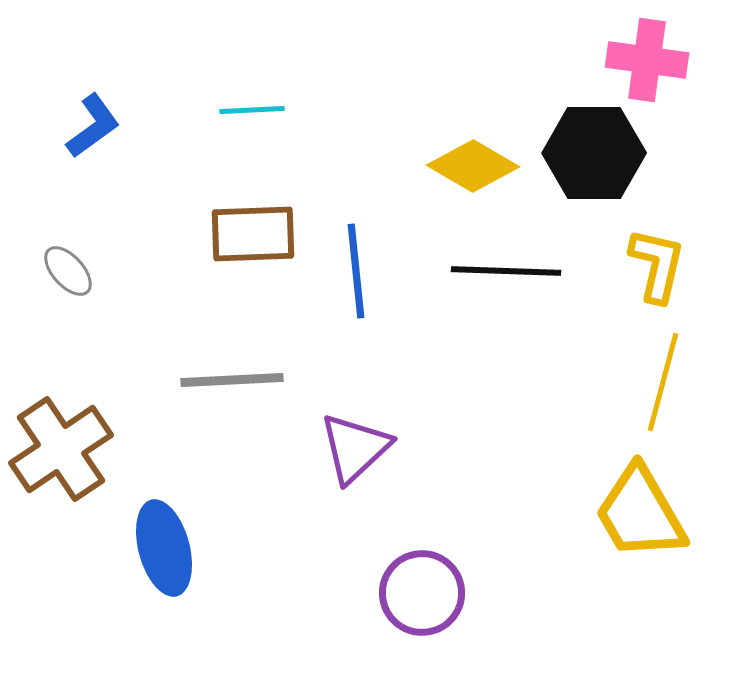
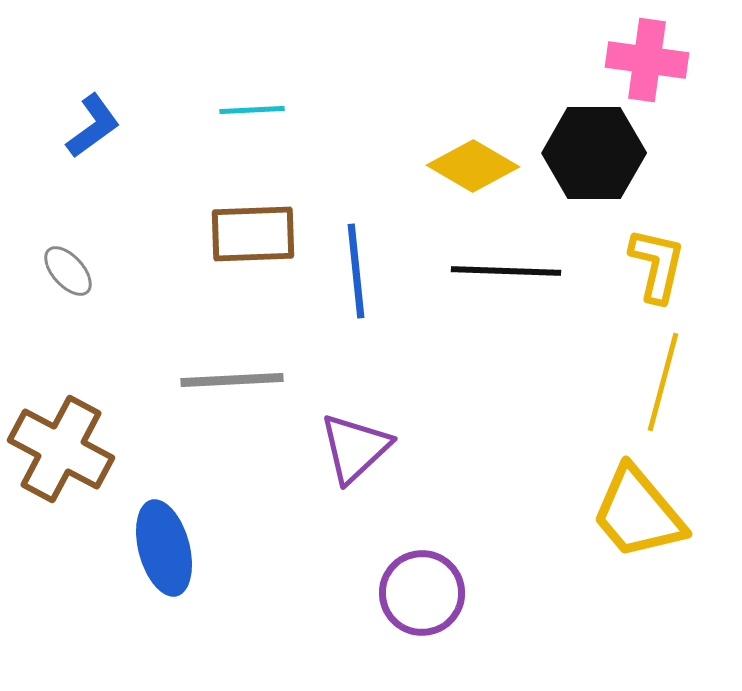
brown cross: rotated 28 degrees counterclockwise
yellow trapezoid: moved 2 px left; rotated 10 degrees counterclockwise
